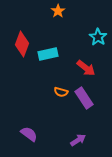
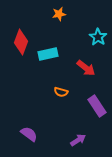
orange star: moved 1 px right, 3 px down; rotated 24 degrees clockwise
red diamond: moved 1 px left, 2 px up
purple rectangle: moved 13 px right, 8 px down
